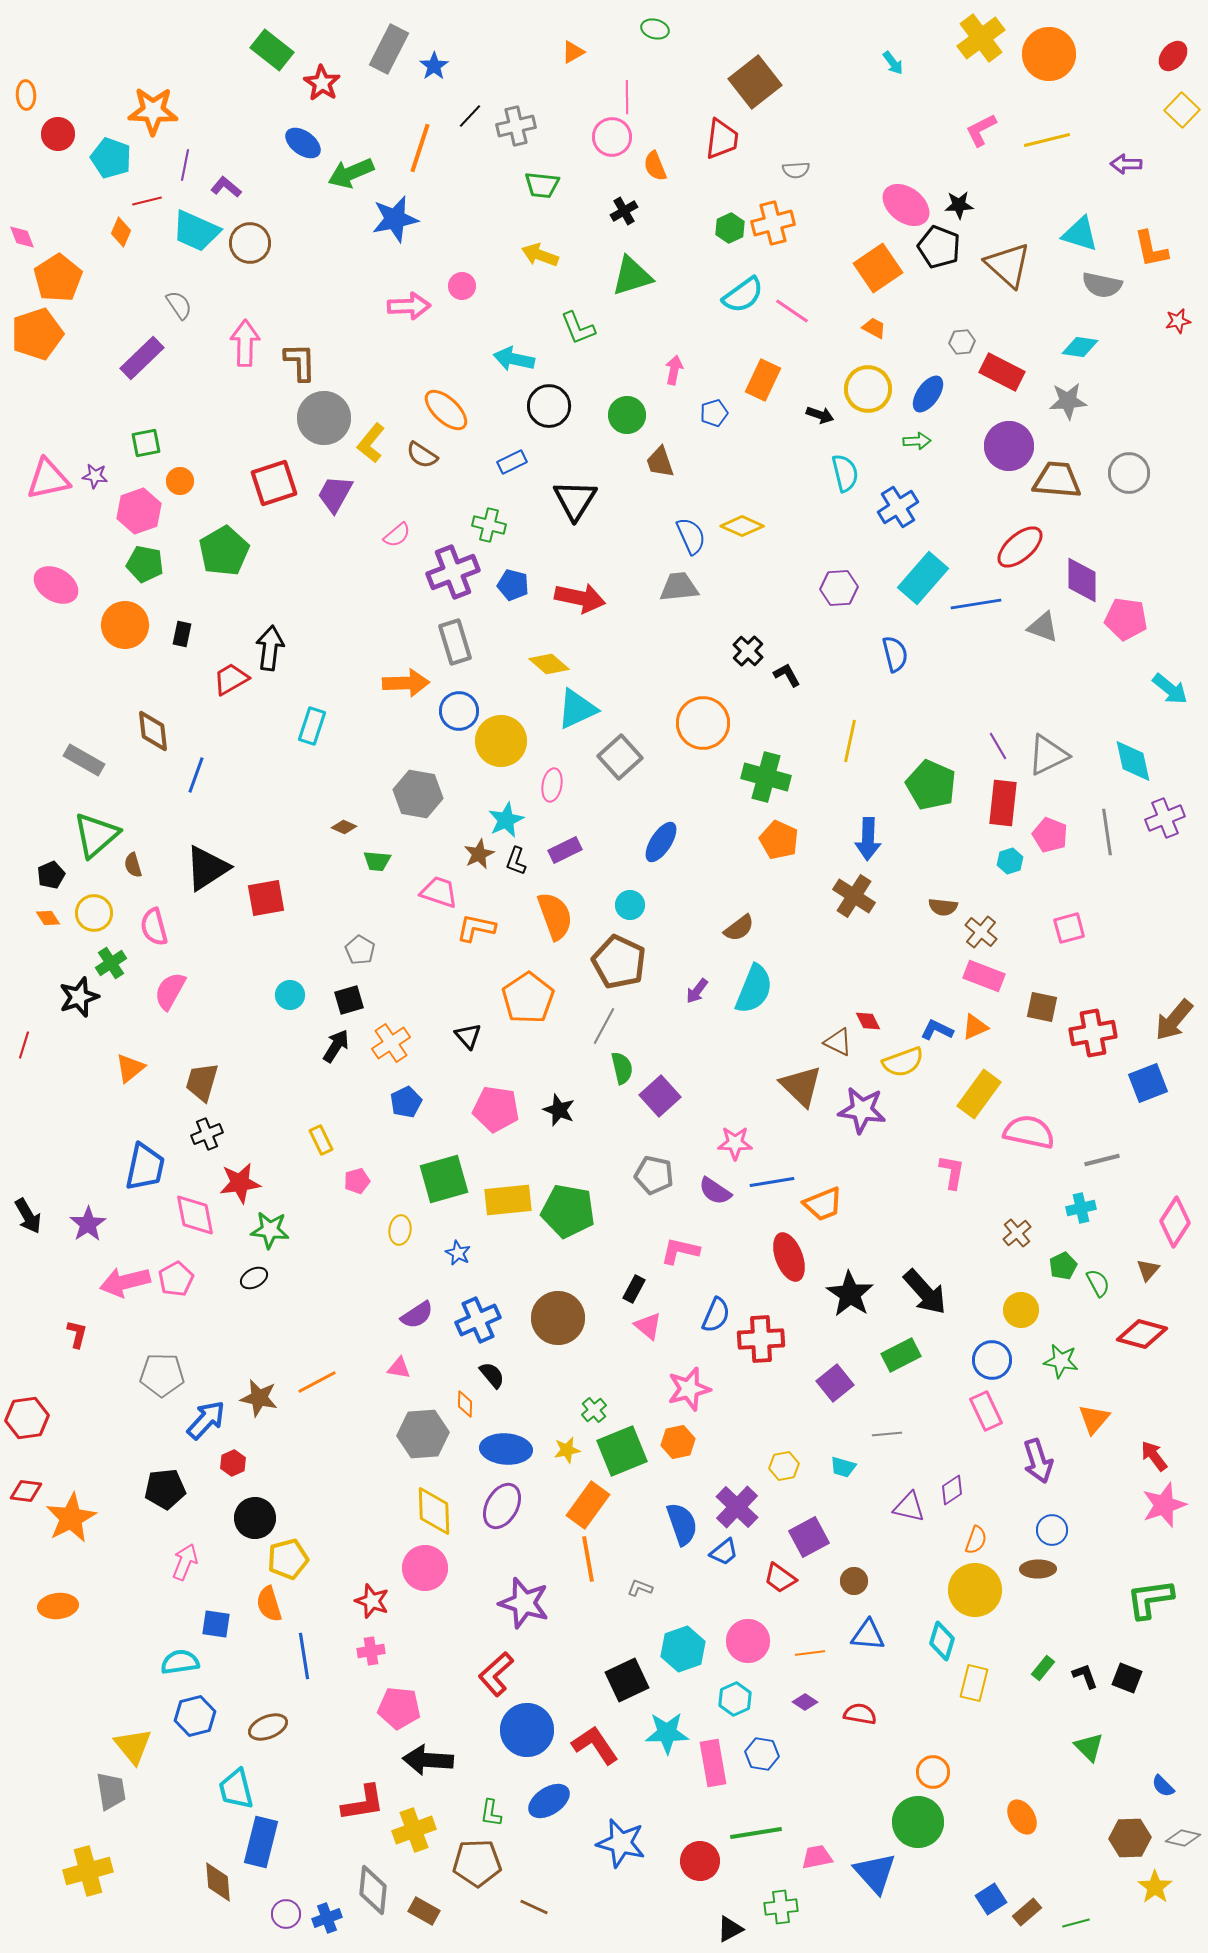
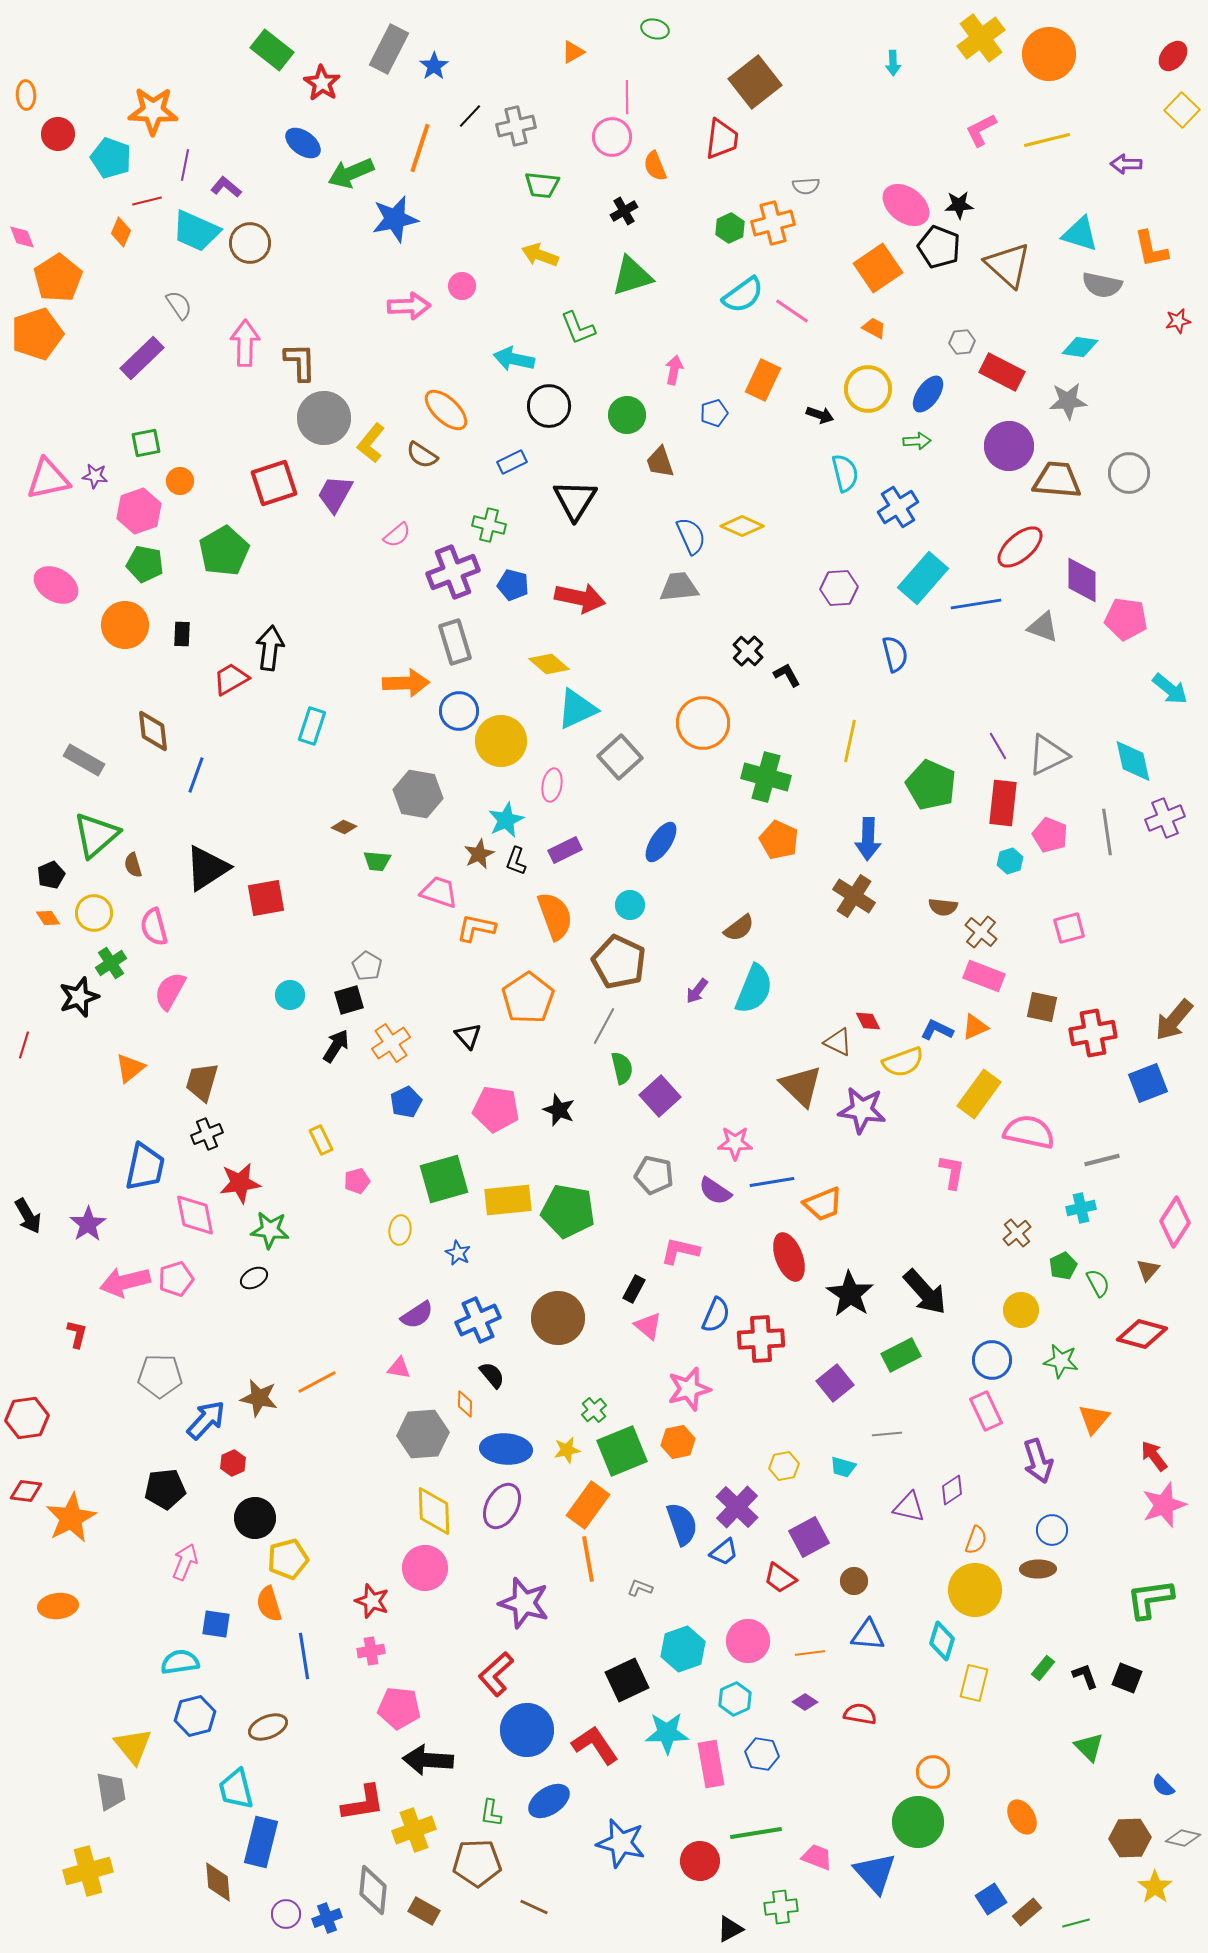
cyan arrow at (893, 63): rotated 35 degrees clockwise
gray semicircle at (796, 170): moved 10 px right, 16 px down
black rectangle at (182, 634): rotated 10 degrees counterclockwise
gray pentagon at (360, 950): moved 7 px right, 16 px down
pink pentagon at (176, 1279): rotated 12 degrees clockwise
gray pentagon at (162, 1375): moved 2 px left, 1 px down
pink rectangle at (713, 1763): moved 2 px left, 1 px down
pink trapezoid at (817, 1857): rotated 32 degrees clockwise
